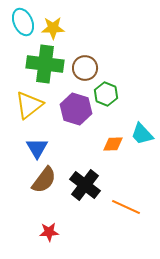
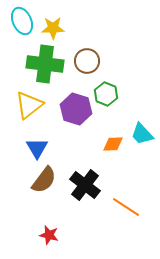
cyan ellipse: moved 1 px left, 1 px up
brown circle: moved 2 px right, 7 px up
orange line: rotated 8 degrees clockwise
red star: moved 3 px down; rotated 18 degrees clockwise
